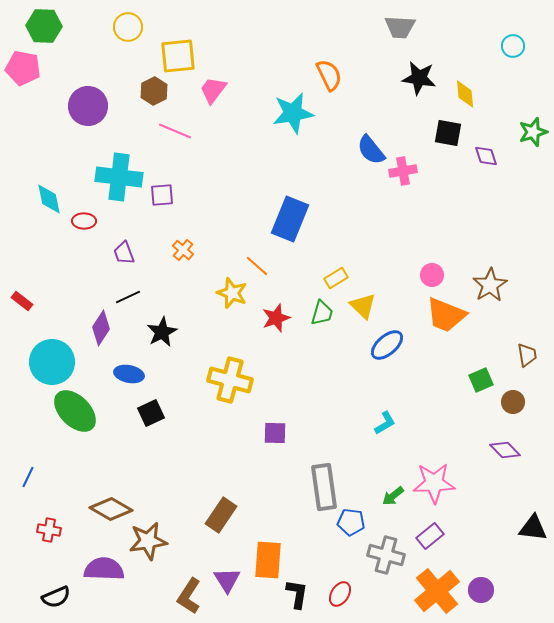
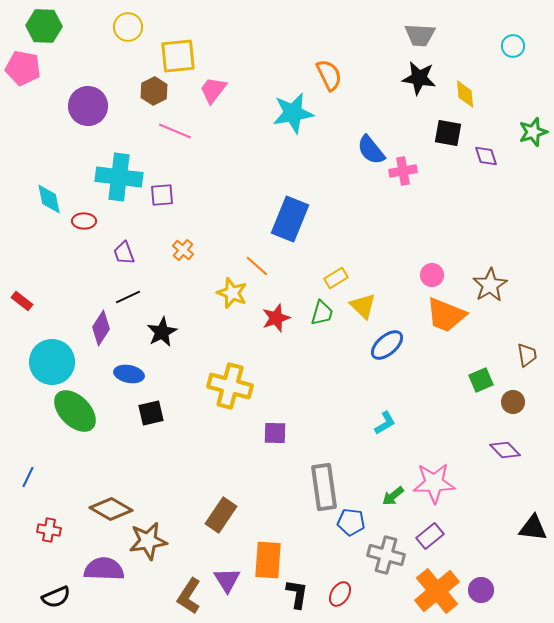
gray trapezoid at (400, 27): moved 20 px right, 8 px down
yellow cross at (230, 380): moved 6 px down
black square at (151, 413): rotated 12 degrees clockwise
